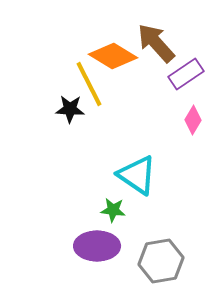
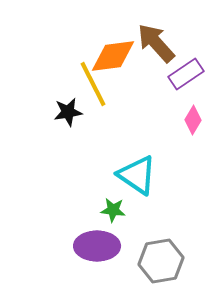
orange diamond: rotated 39 degrees counterclockwise
yellow line: moved 4 px right
black star: moved 2 px left, 3 px down; rotated 12 degrees counterclockwise
